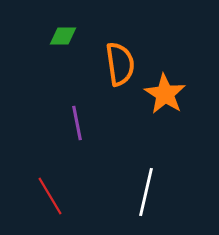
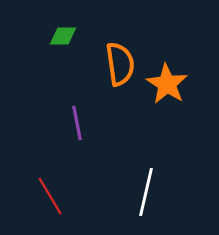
orange star: moved 2 px right, 10 px up
